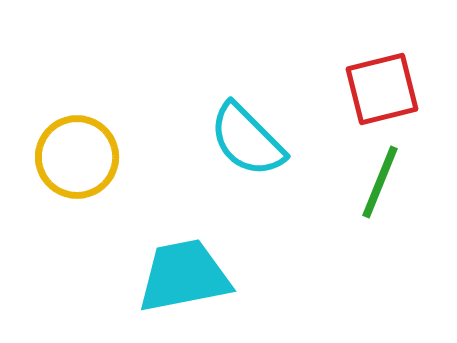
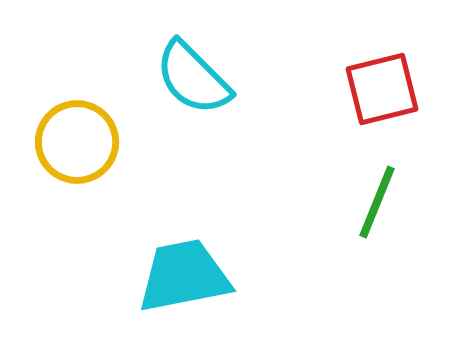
cyan semicircle: moved 54 px left, 62 px up
yellow circle: moved 15 px up
green line: moved 3 px left, 20 px down
